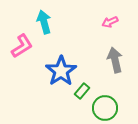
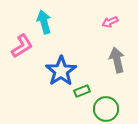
gray arrow: moved 2 px right
green rectangle: rotated 28 degrees clockwise
green circle: moved 1 px right, 1 px down
